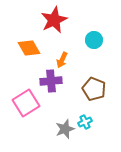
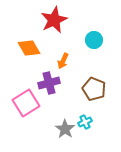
orange arrow: moved 1 px right, 1 px down
purple cross: moved 2 px left, 2 px down; rotated 10 degrees counterclockwise
gray star: rotated 18 degrees counterclockwise
